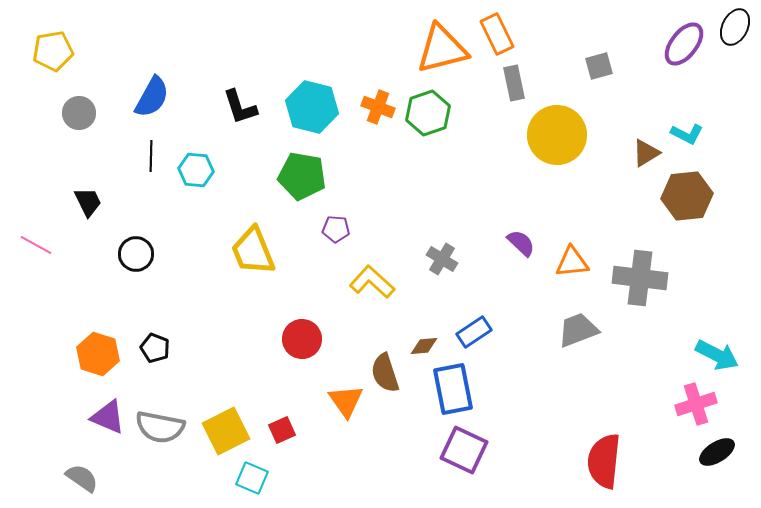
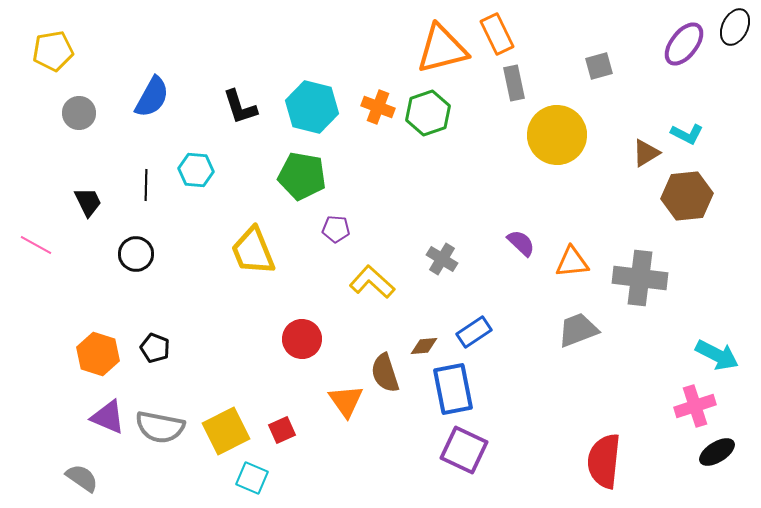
black line at (151, 156): moved 5 px left, 29 px down
pink cross at (696, 404): moved 1 px left, 2 px down
